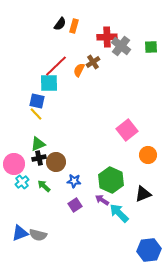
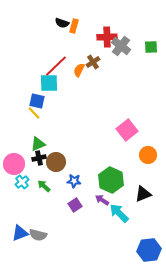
black semicircle: moved 2 px right, 1 px up; rotated 72 degrees clockwise
yellow line: moved 2 px left, 1 px up
